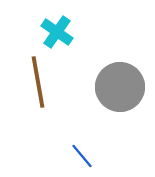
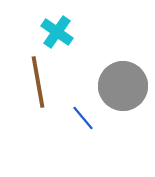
gray circle: moved 3 px right, 1 px up
blue line: moved 1 px right, 38 px up
